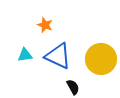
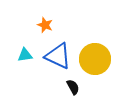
yellow circle: moved 6 px left
